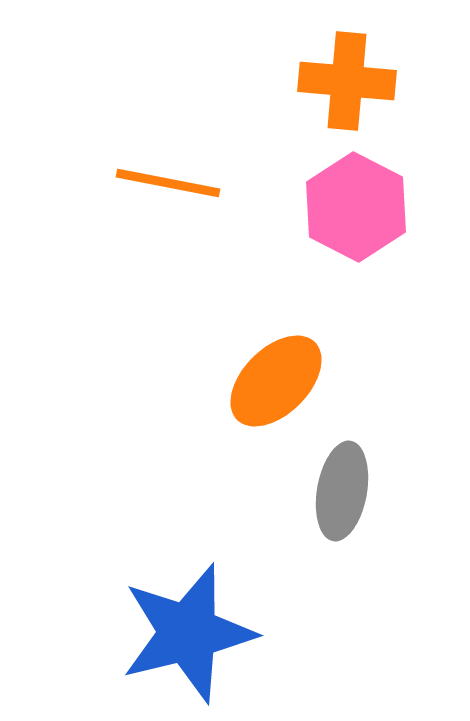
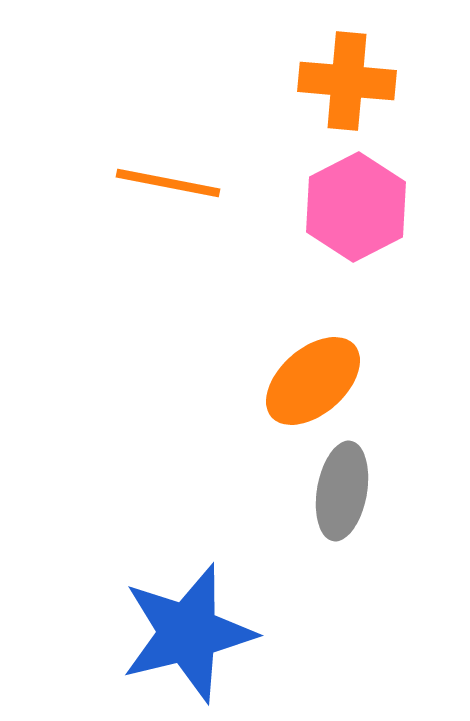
pink hexagon: rotated 6 degrees clockwise
orange ellipse: moved 37 px right; rotated 4 degrees clockwise
